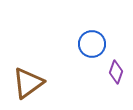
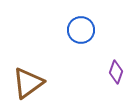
blue circle: moved 11 px left, 14 px up
